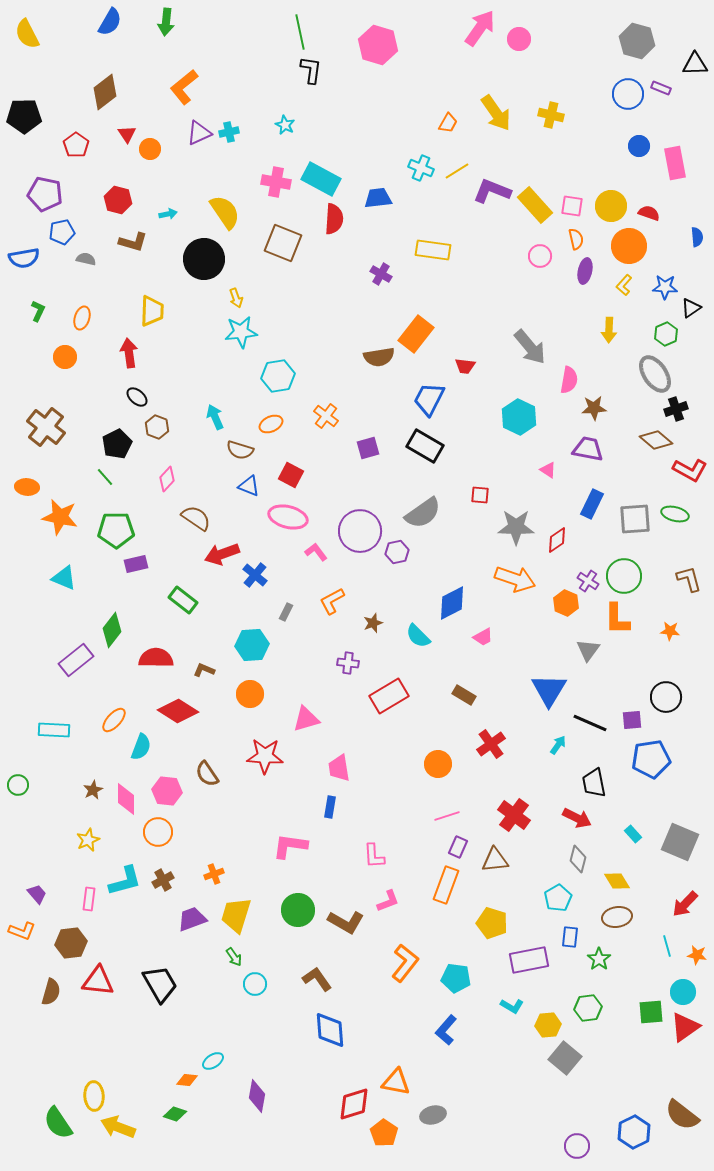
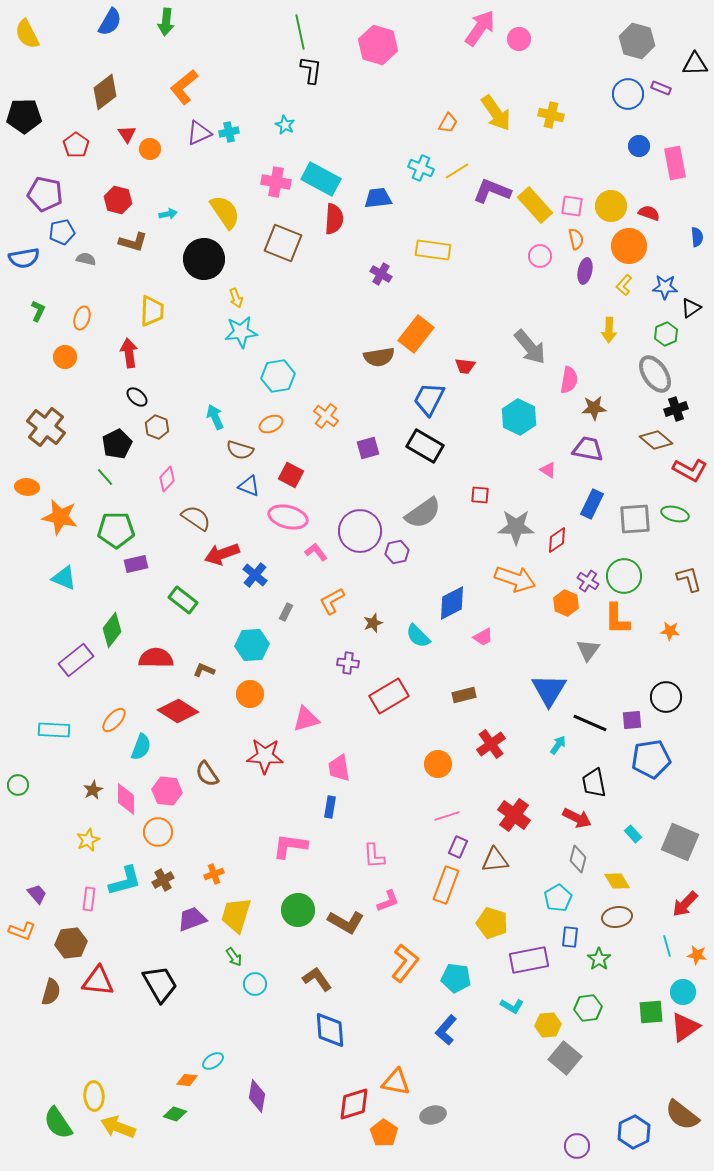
brown rectangle at (464, 695): rotated 45 degrees counterclockwise
